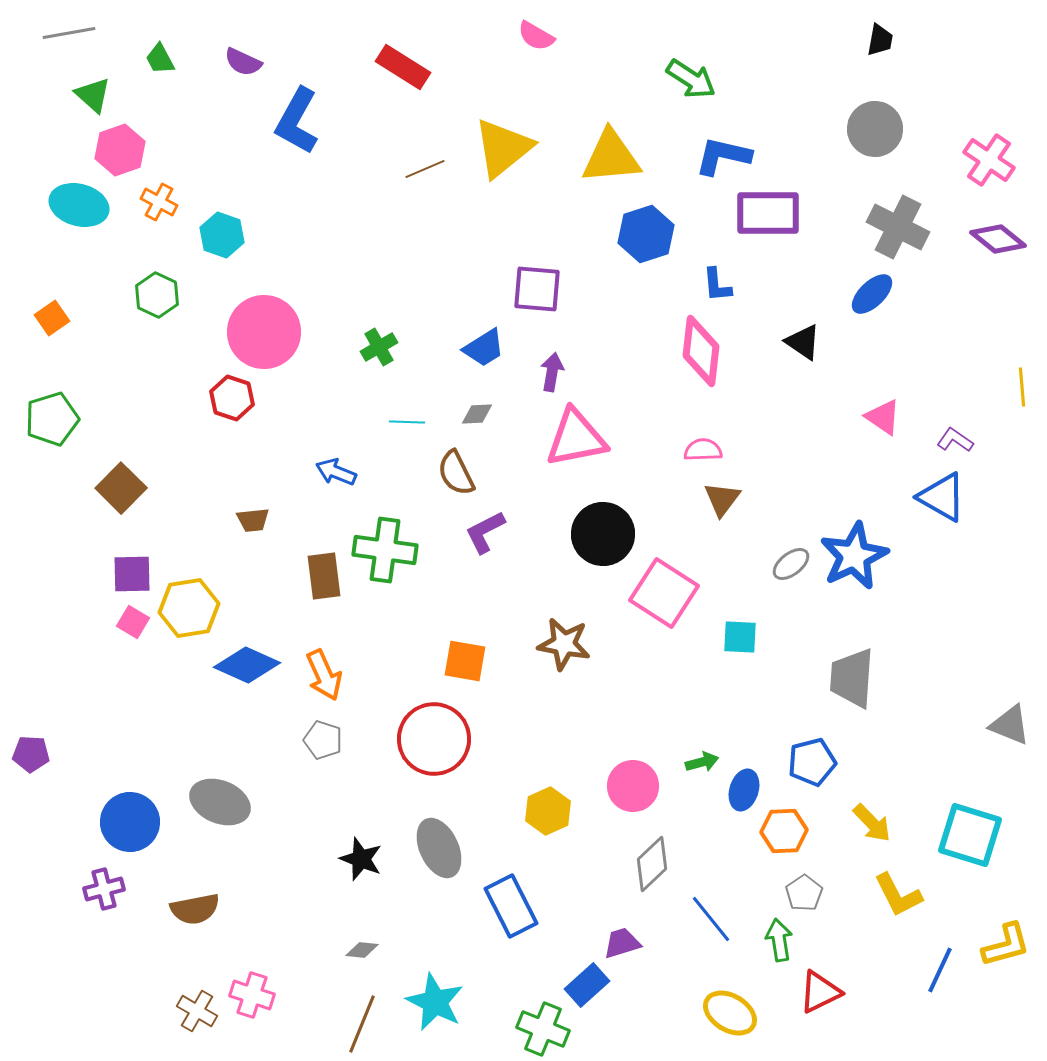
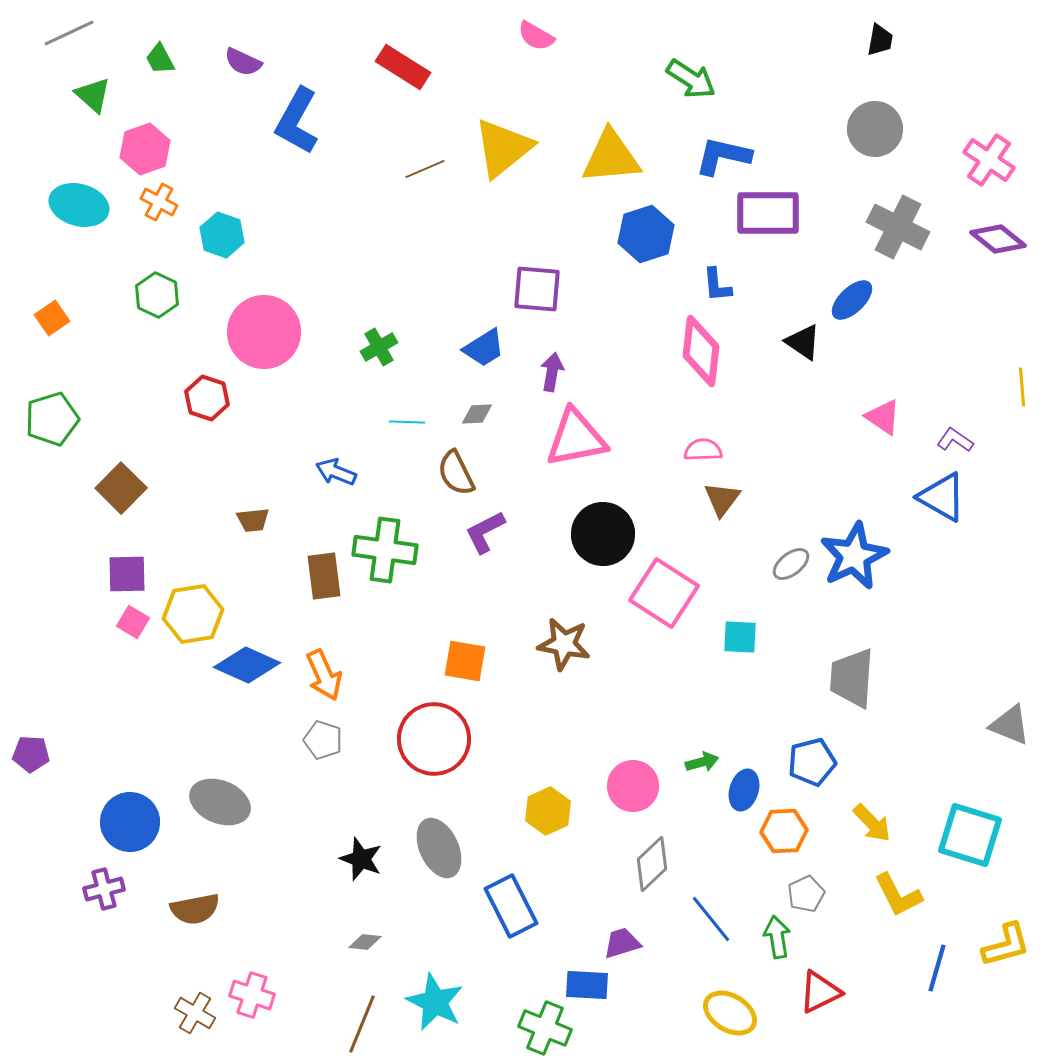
gray line at (69, 33): rotated 15 degrees counterclockwise
pink hexagon at (120, 150): moved 25 px right, 1 px up
blue ellipse at (872, 294): moved 20 px left, 6 px down
red hexagon at (232, 398): moved 25 px left
purple square at (132, 574): moved 5 px left
yellow hexagon at (189, 608): moved 4 px right, 6 px down
gray pentagon at (804, 893): moved 2 px right, 1 px down; rotated 9 degrees clockwise
green arrow at (779, 940): moved 2 px left, 3 px up
gray diamond at (362, 950): moved 3 px right, 8 px up
blue line at (940, 970): moved 3 px left, 2 px up; rotated 9 degrees counterclockwise
blue rectangle at (587, 985): rotated 45 degrees clockwise
brown cross at (197, 1011): moved 2 px left, 2 px down
green cross at (543, 1029): moved 2 px right, 1 px up
